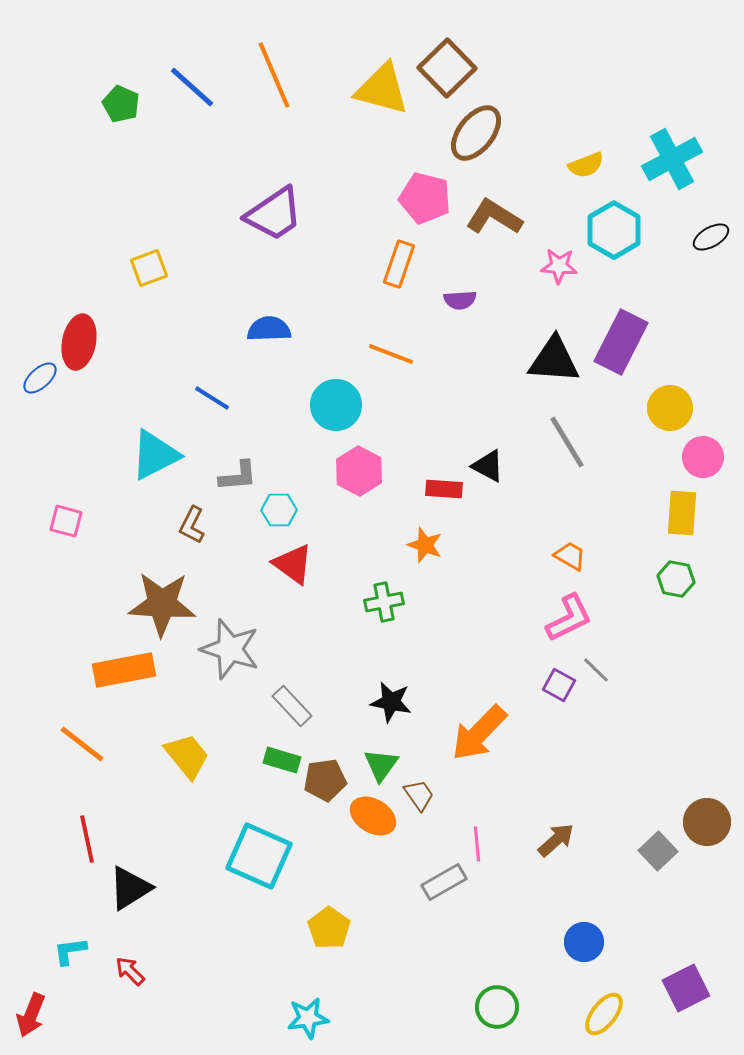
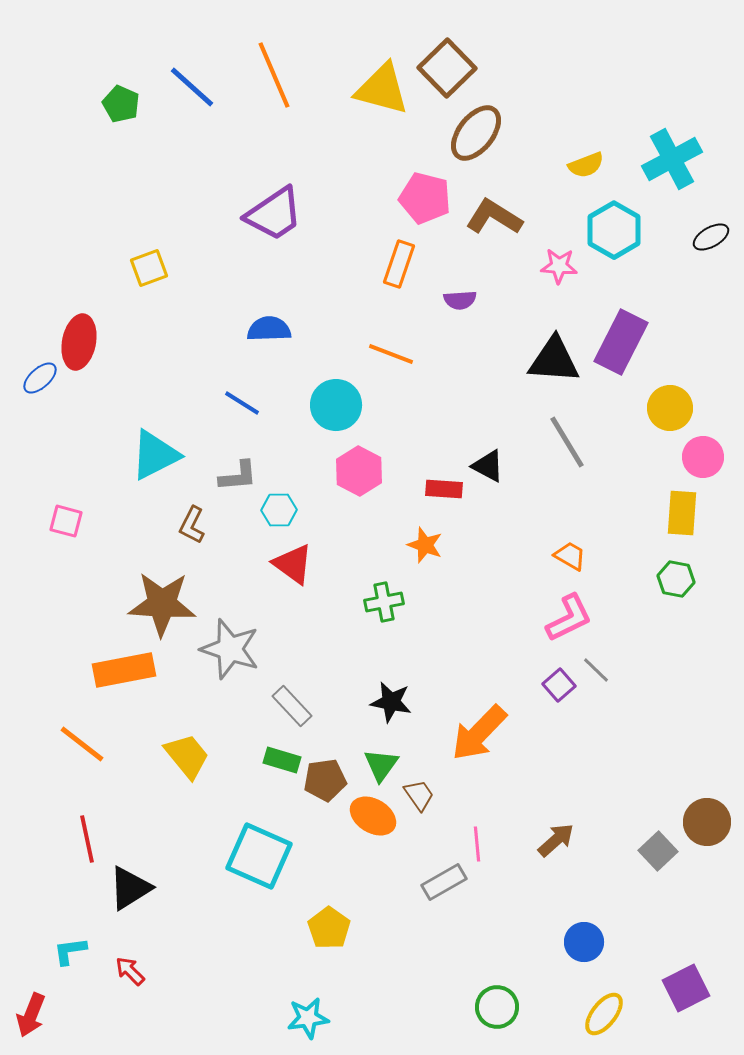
blue line at (212, 398): moved 30 px right, 5 px down
purple square at (559, 685): rotated 20 degrees clockwise
